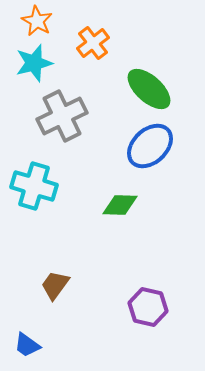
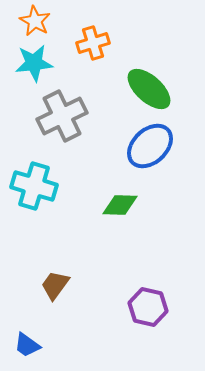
orange star: moved 2 px left
orange cross: rotated 20 degrees clockwise
cyan star: rotated 9 degrees clockwise
